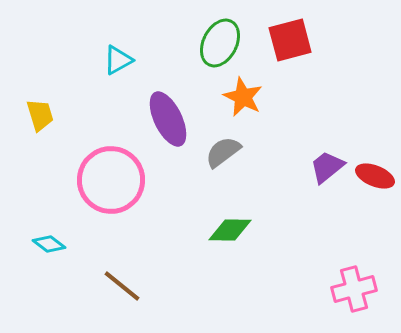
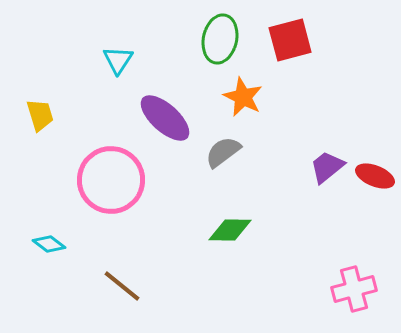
green ellipse: moved 4 px up; rotated 15 degrees counterclockwise
cyan triangle: rotated 28 degrees counterclockwise
purple ellipse: moved 3 px left, 1 px up; rotated 22 degrees counterclockwise
